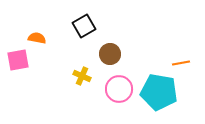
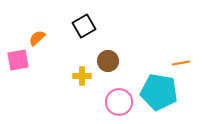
orange semicircle: rotated 54 degrees counterclockwise
brown circle: moved 2 px left, 7 px down
yellow cross: rotated 24 degrees counterclockwise
pink circle: moved 13 px down
